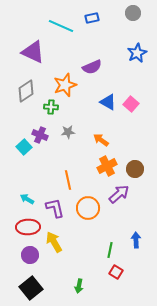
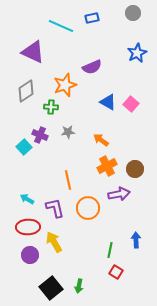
purple arrow: rotated 30 degrees clockwise
black square: moved 20 px right
